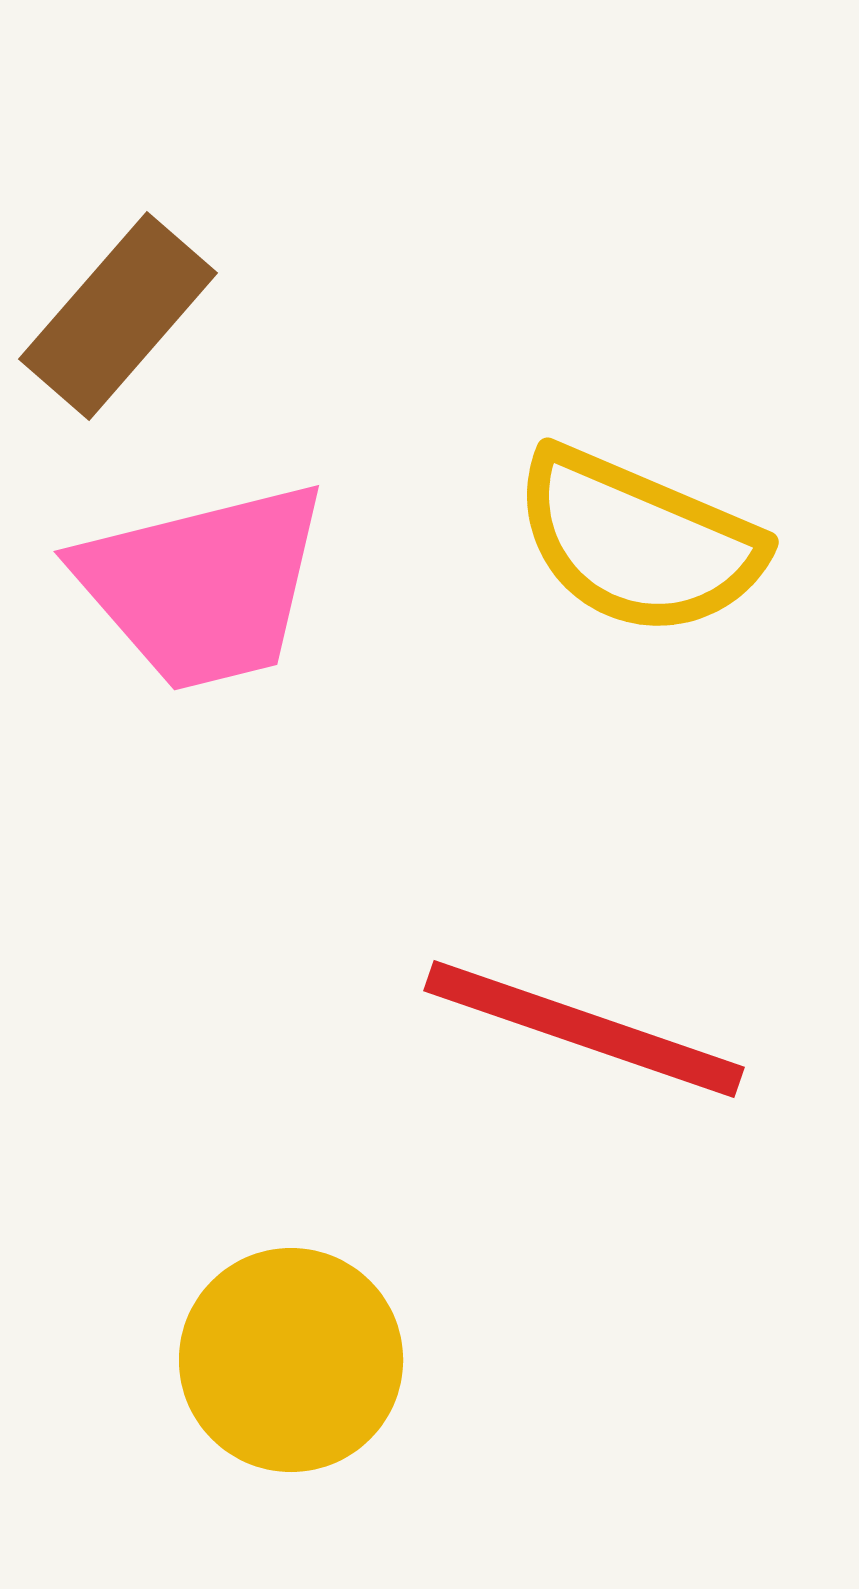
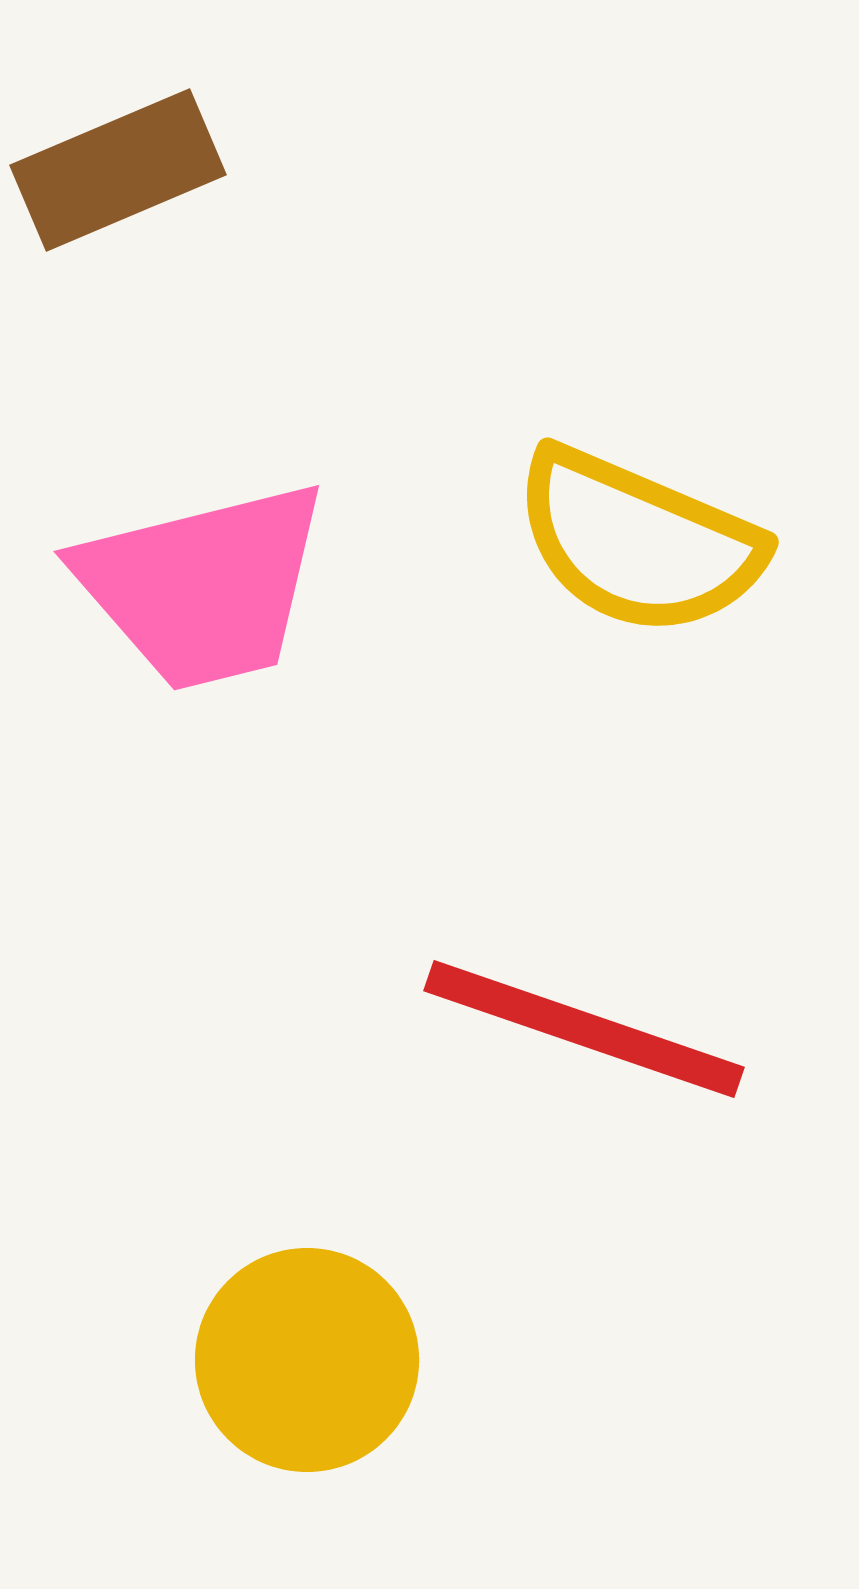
brown rectangle: moved 146 px up; rotated 26 degrees clockwise
yellow circle: moved 16 px right
